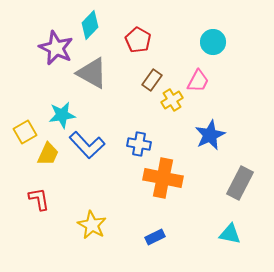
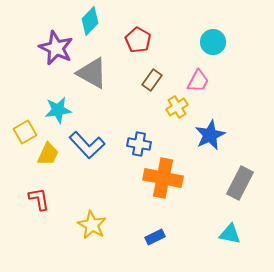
cyan diamond: moved 4 px up
yellow cross: moved 5 px right, 7 px down
cyan star: moved 4 px left, 5 px up
